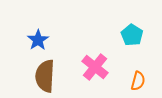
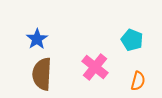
cyan pentagon: moved 5 px down; rotated 10 degrees counterclockwise
blue star: moved 1 px left, 1 px up
brown semicircle: moved 3 px left, 2 px up
